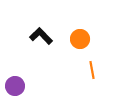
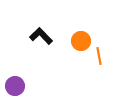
orange circle: moved 1 px right, 2 px down
orange line: moved 7 px right, 14 px up
